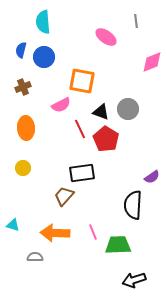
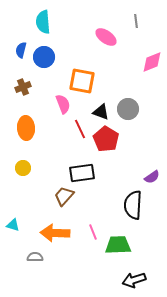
pink semicircle: moved 2 px right, 1 px up; rotated 84 degrees counterclockwise
